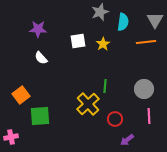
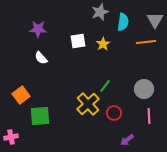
green line: rotated 32 degrees clockwise
red circle: moved 1 px left, 6 px up
